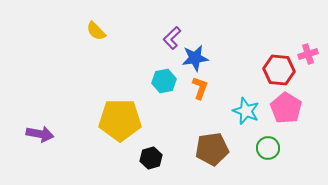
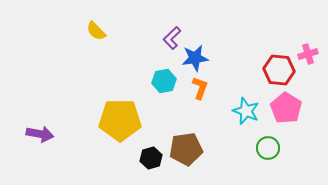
brown pentagon: moved 26 px left
